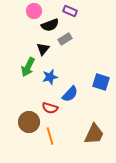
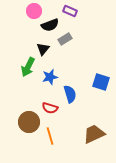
blue semicircle: rotated 60 degrees counterclockwise
brown trapezoid: rotated 140 degrees counterclockwise
